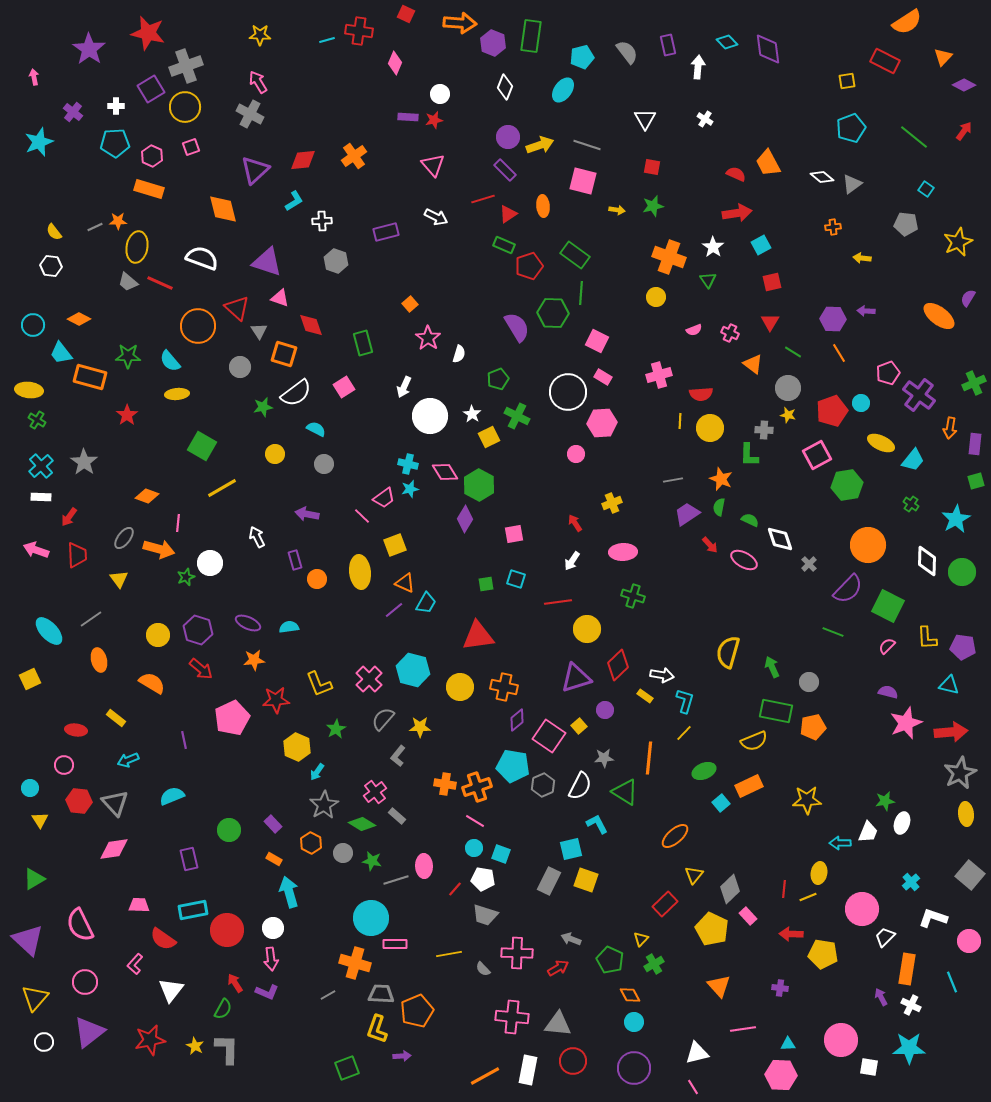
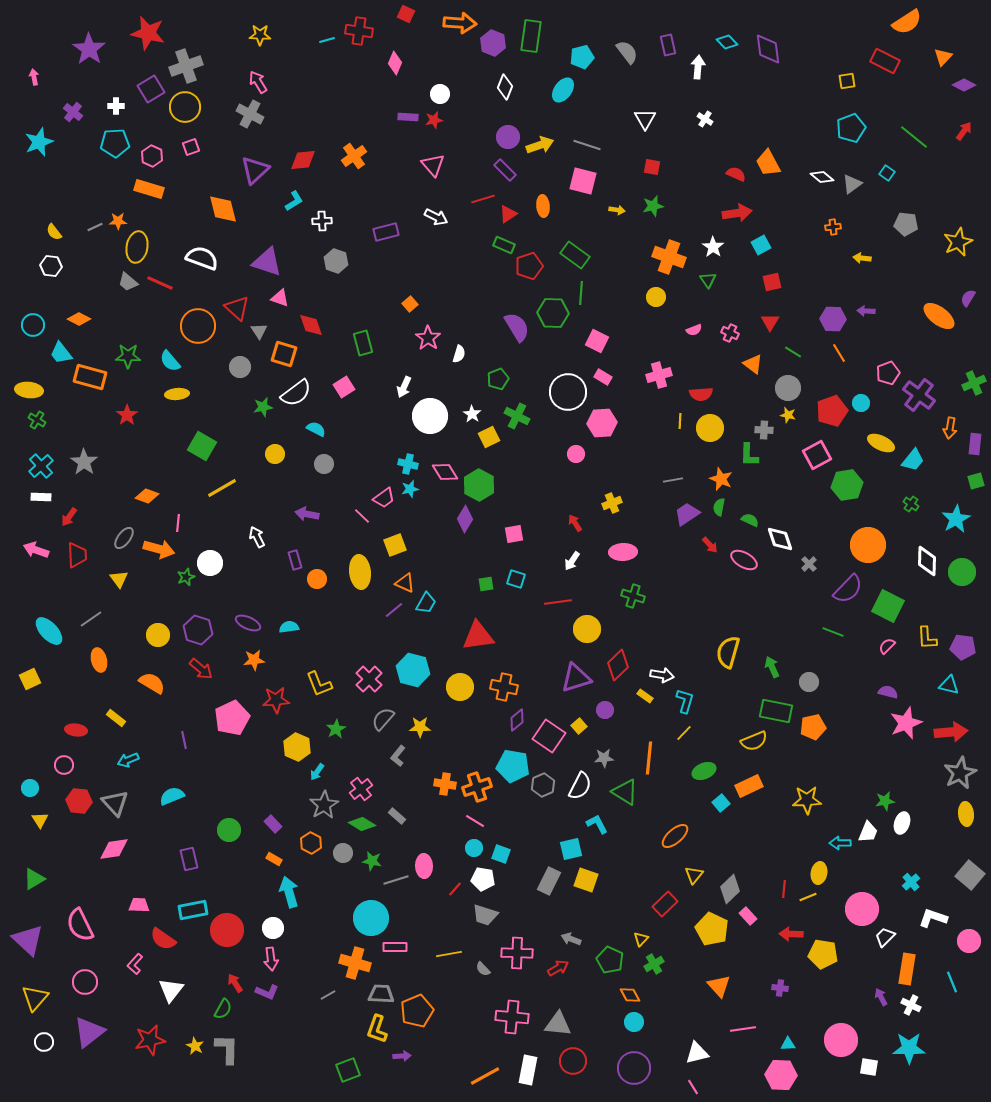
cyan square at (926, 189): moved 39 px left, 16 px up
pink cross at (375, 792): moved 14 px left, 3 px up
pink rectangle at (395, 944): moved 3 px down
green square at (347, 1068): moved 1 px right, 2 px down
